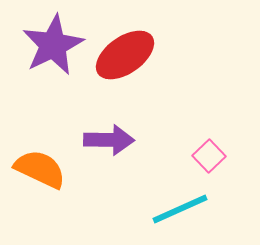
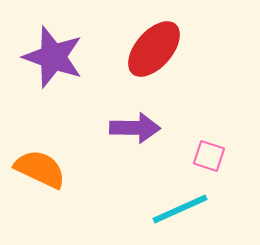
purple star: moved 12 px down; rotated 26 degrees counterclockwise
red ellipse: moved 29 px right, 6 px up; rotated 14 degrees counterclockwise
purple arrow: moved 26 px right, 12 px up
pink square: rotated 28 degrees counterclockwise
